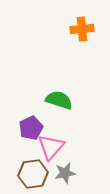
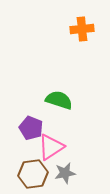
purple pentagon: rotated 25 degrees counterclockwise
pink triangle: rotated 16 degrees clockwise
